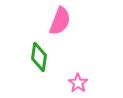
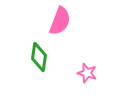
pink star: moved 9 px right, 10 px up; rotated 18 degrees counterclockwise
